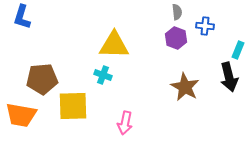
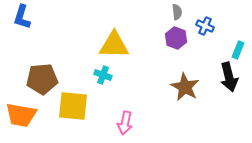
blue cross: rotated 18 degrees clockwise
yellow square: rotated 8 degrees clockwise
